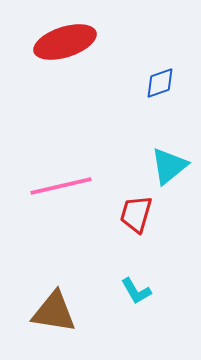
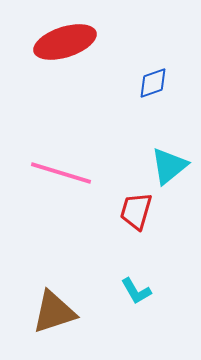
blue diamond: moved 7 px left
pink line: moved 13 px up; rotated 30 degrees clockwise
red trapezoid: moved 3 px up
brown triangle: rotated 27 degrees counterclockwise
